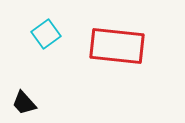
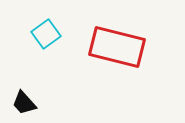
red rectangle: moved 1 px down; rotated 8 degrees clockwise
